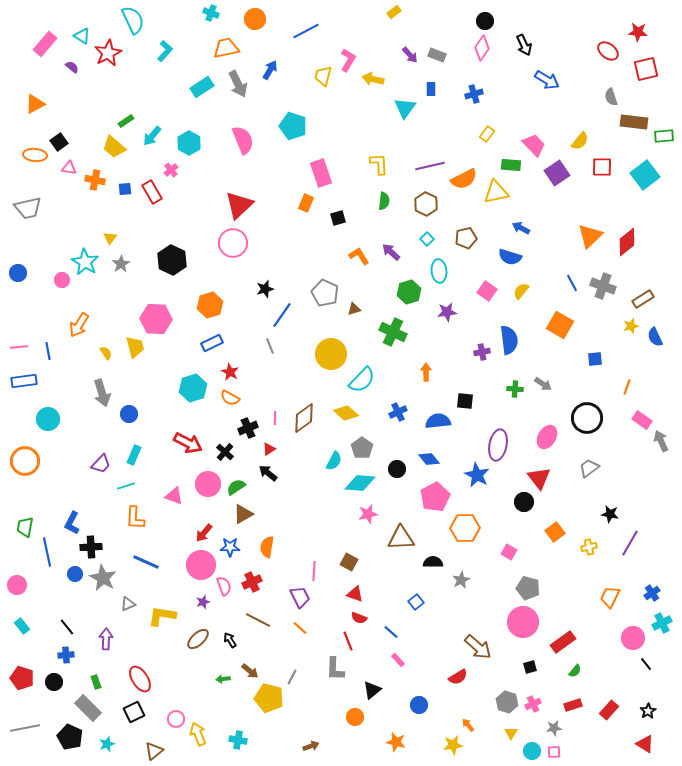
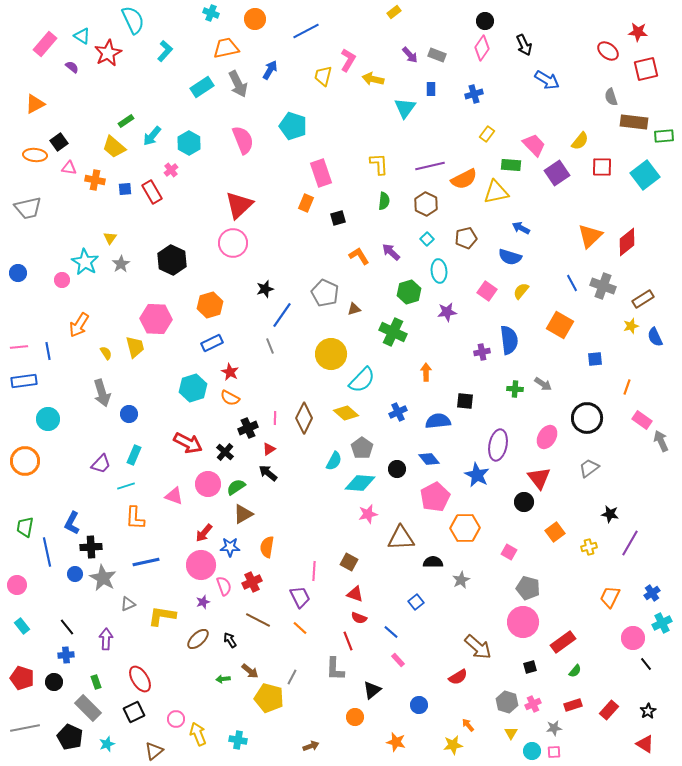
brown diamond at (304, 418): rotated 28 degrees counterclockwise
blue line at (146, 562): rotated 36 degrees counterclockwise
